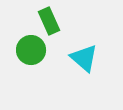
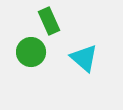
green circle: moved 2 px down
